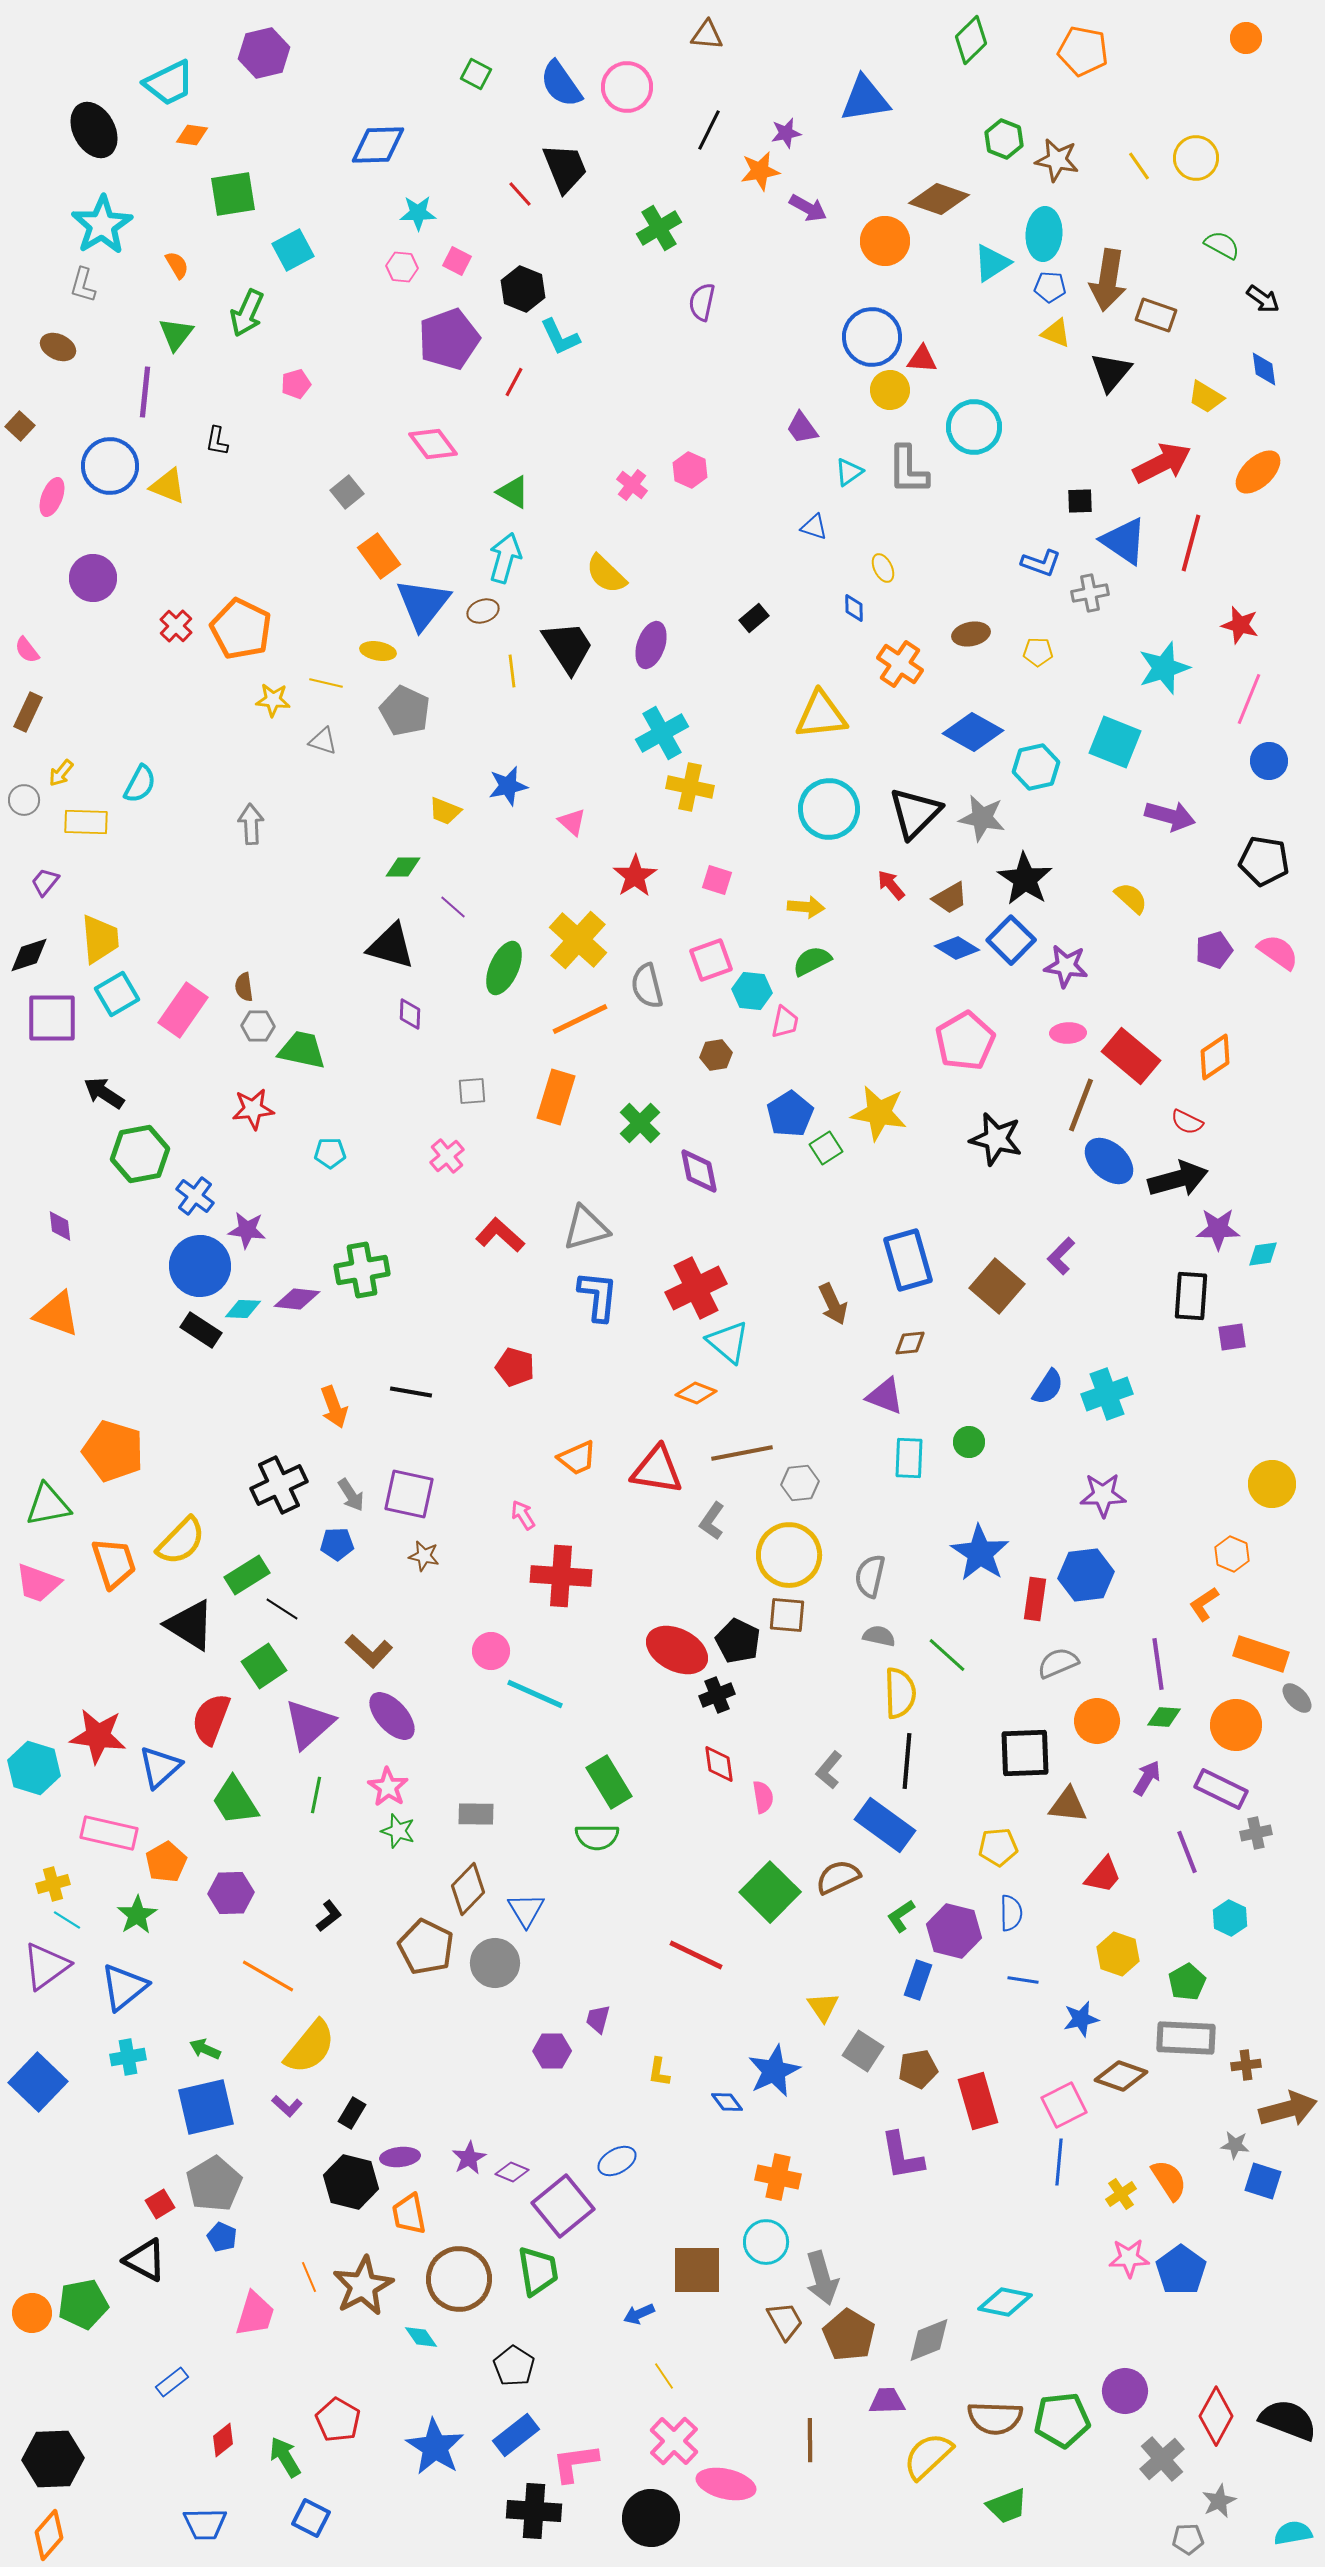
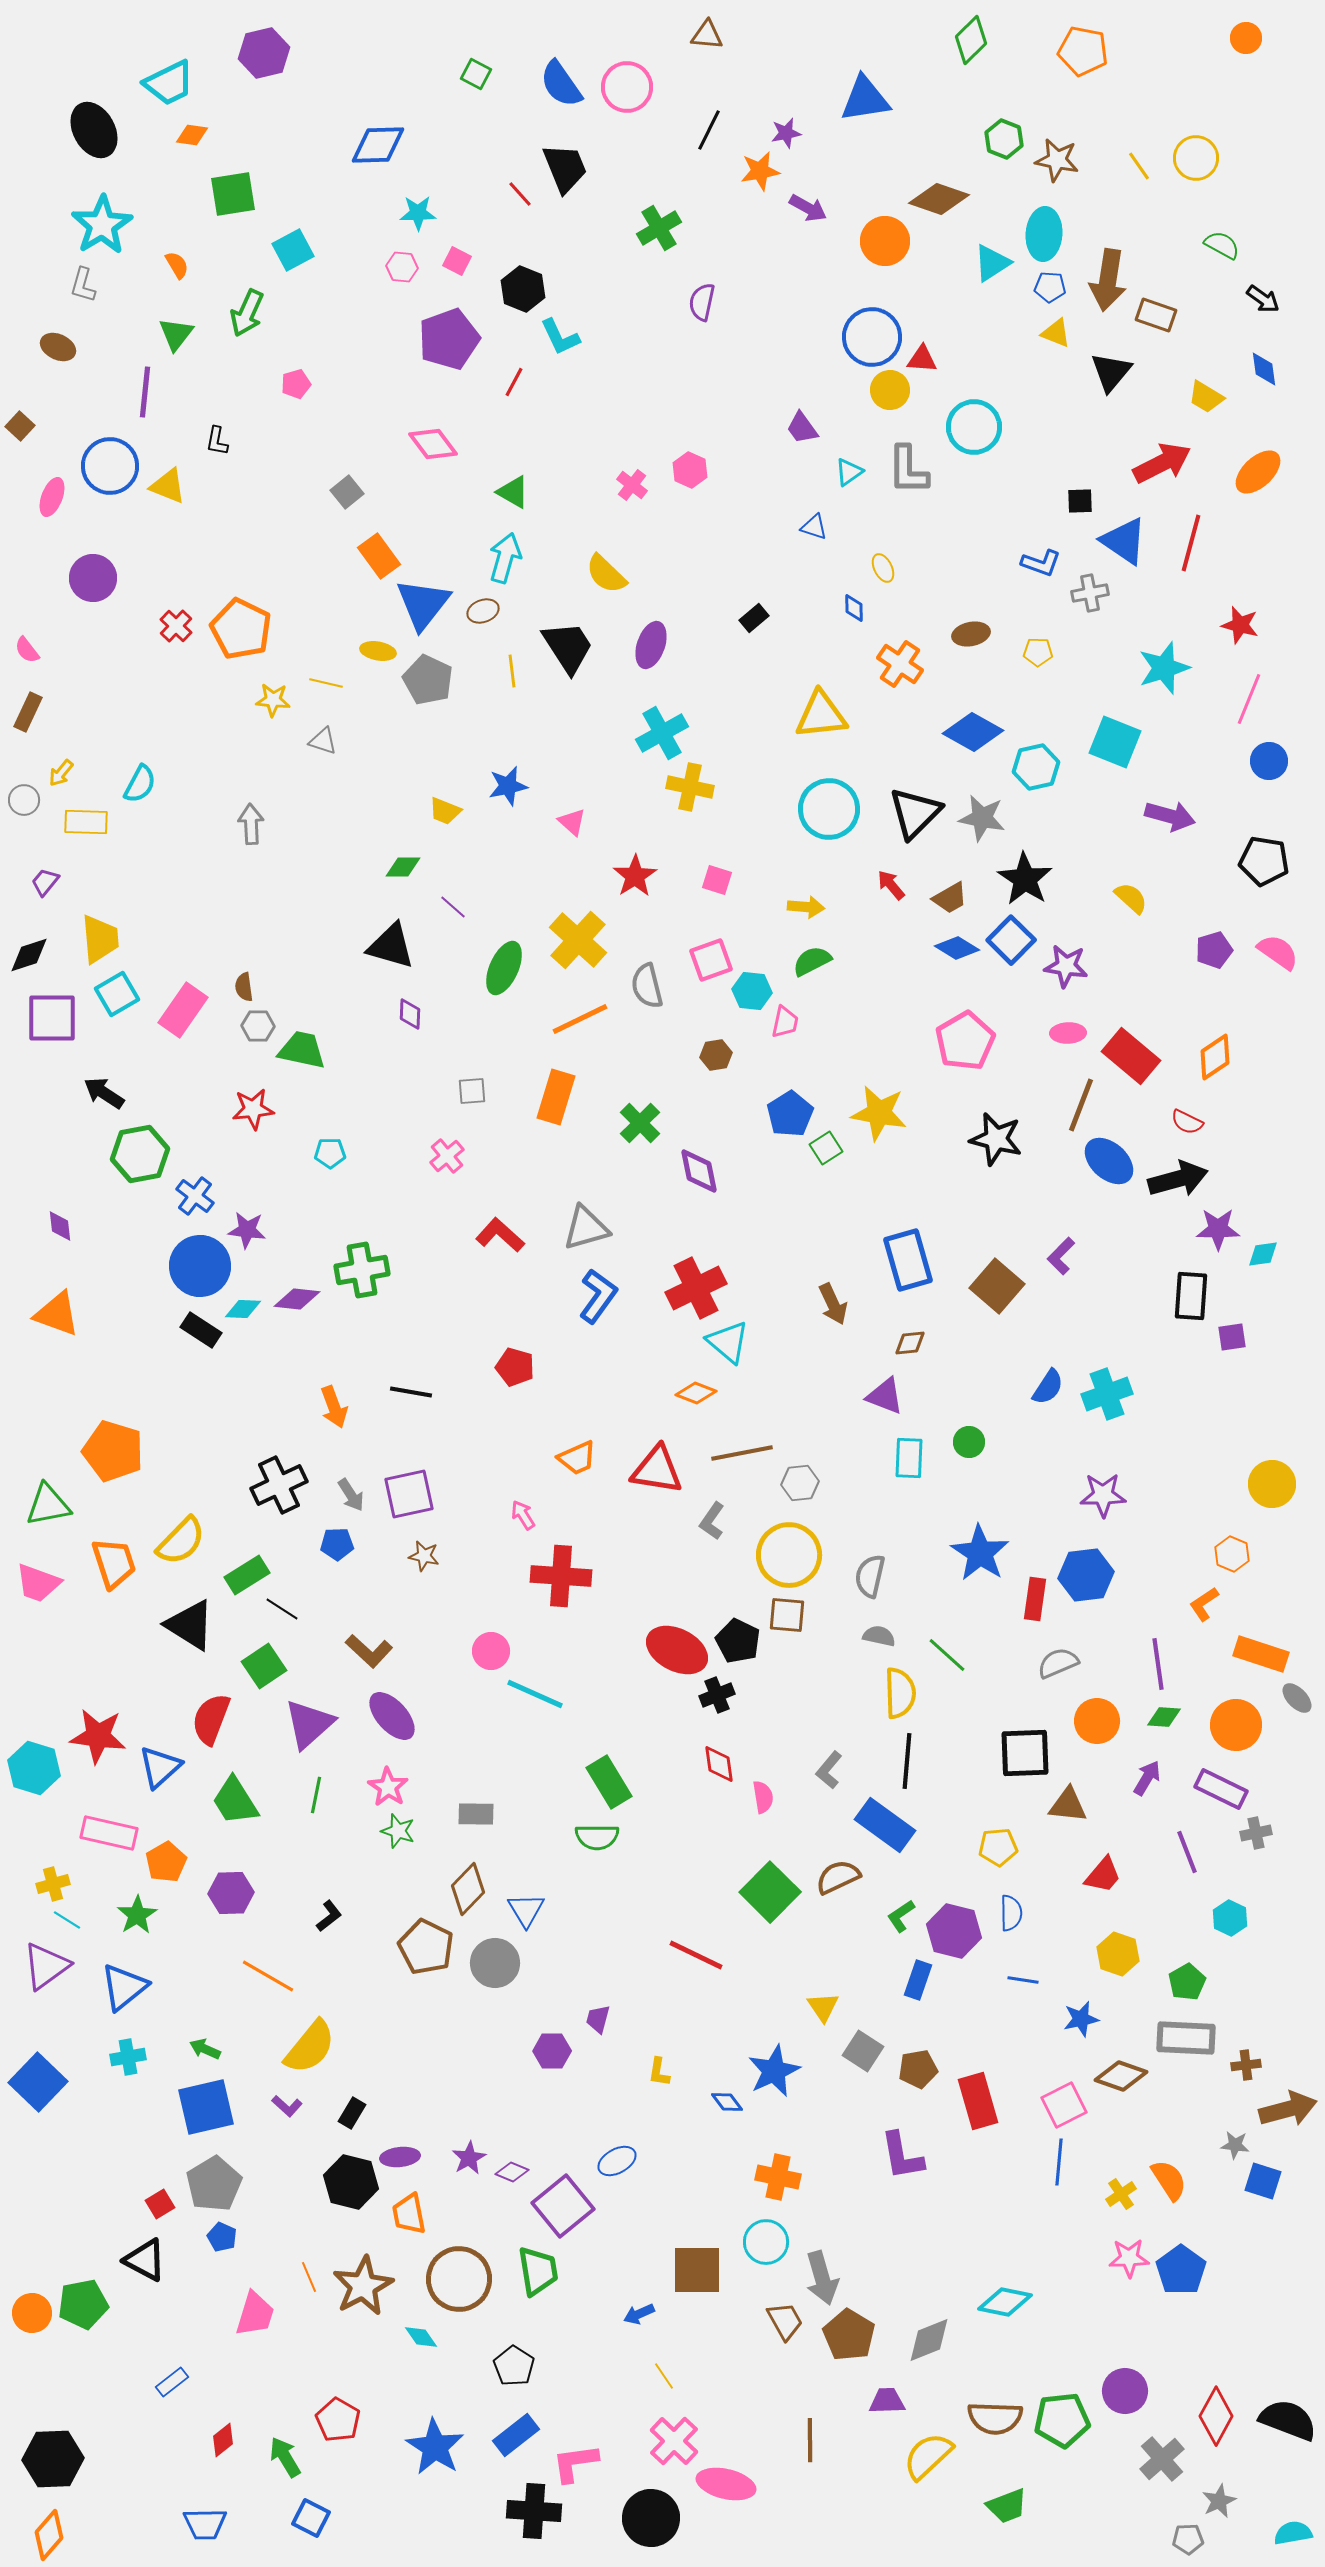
gray pentagon at (405, 711): moved 23 px right, 31 px up
blue L-shape at (598, 1296): rotated 30 degrees clockwise
purple square at (409, 1494): rotated 24 degrees counterclockwise
